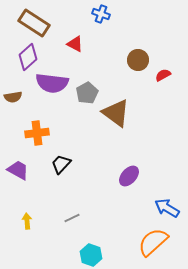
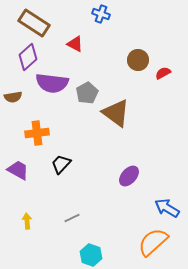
red semicircle: moved 2 px up
